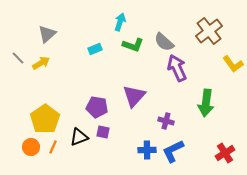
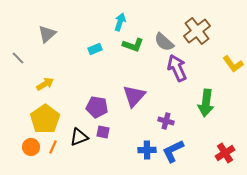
brown cross: moved 12 px left
yellow arrow: moved 4 px right, 21 px down
